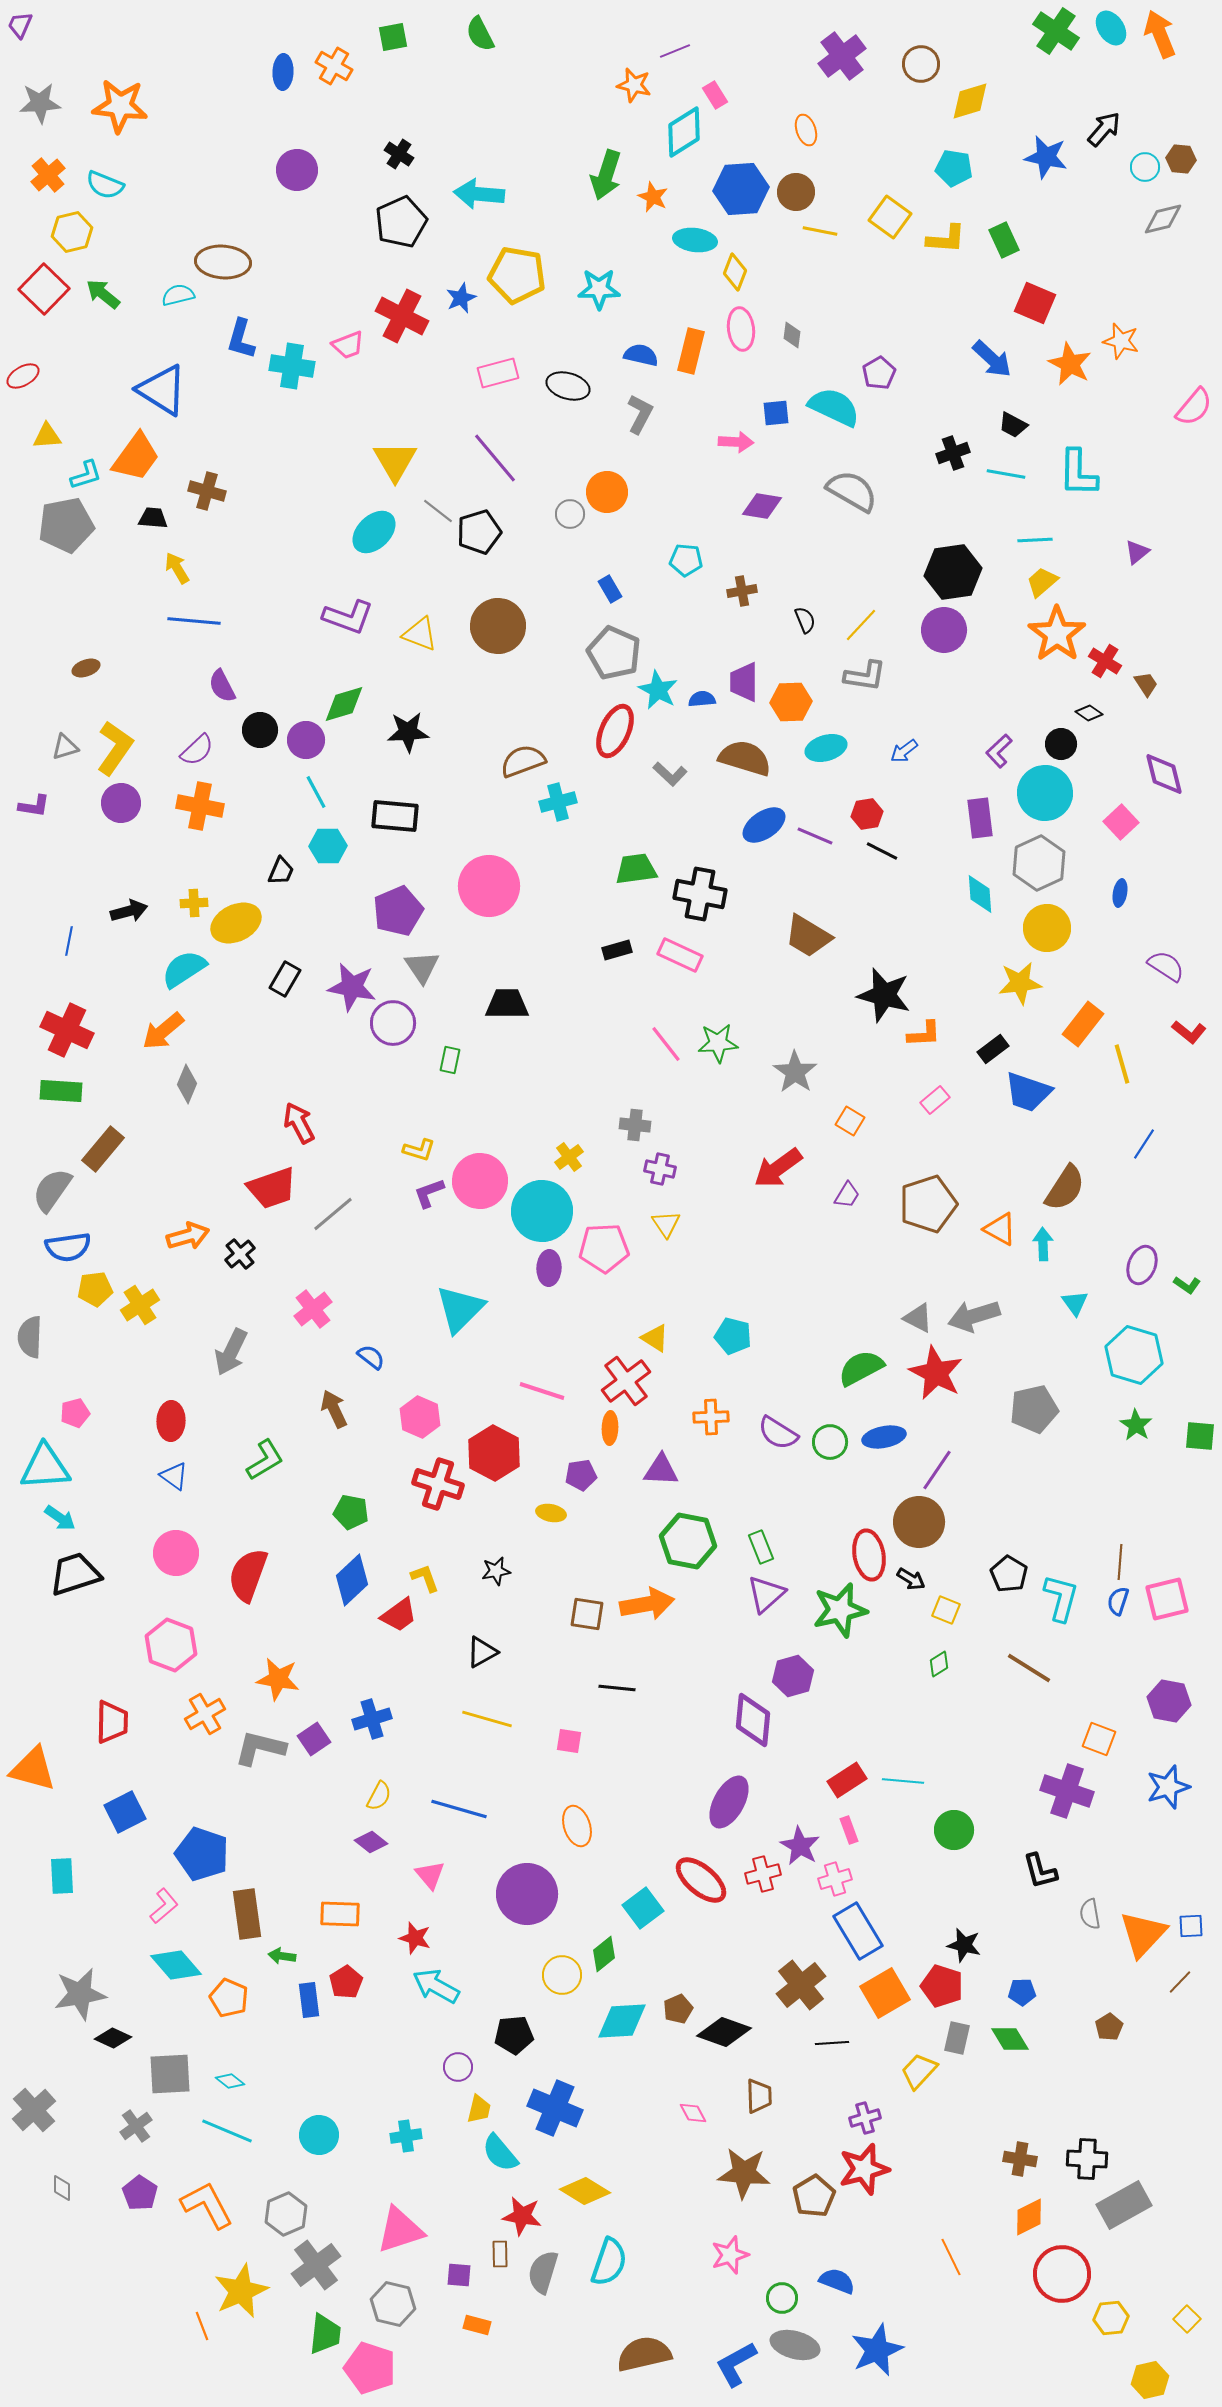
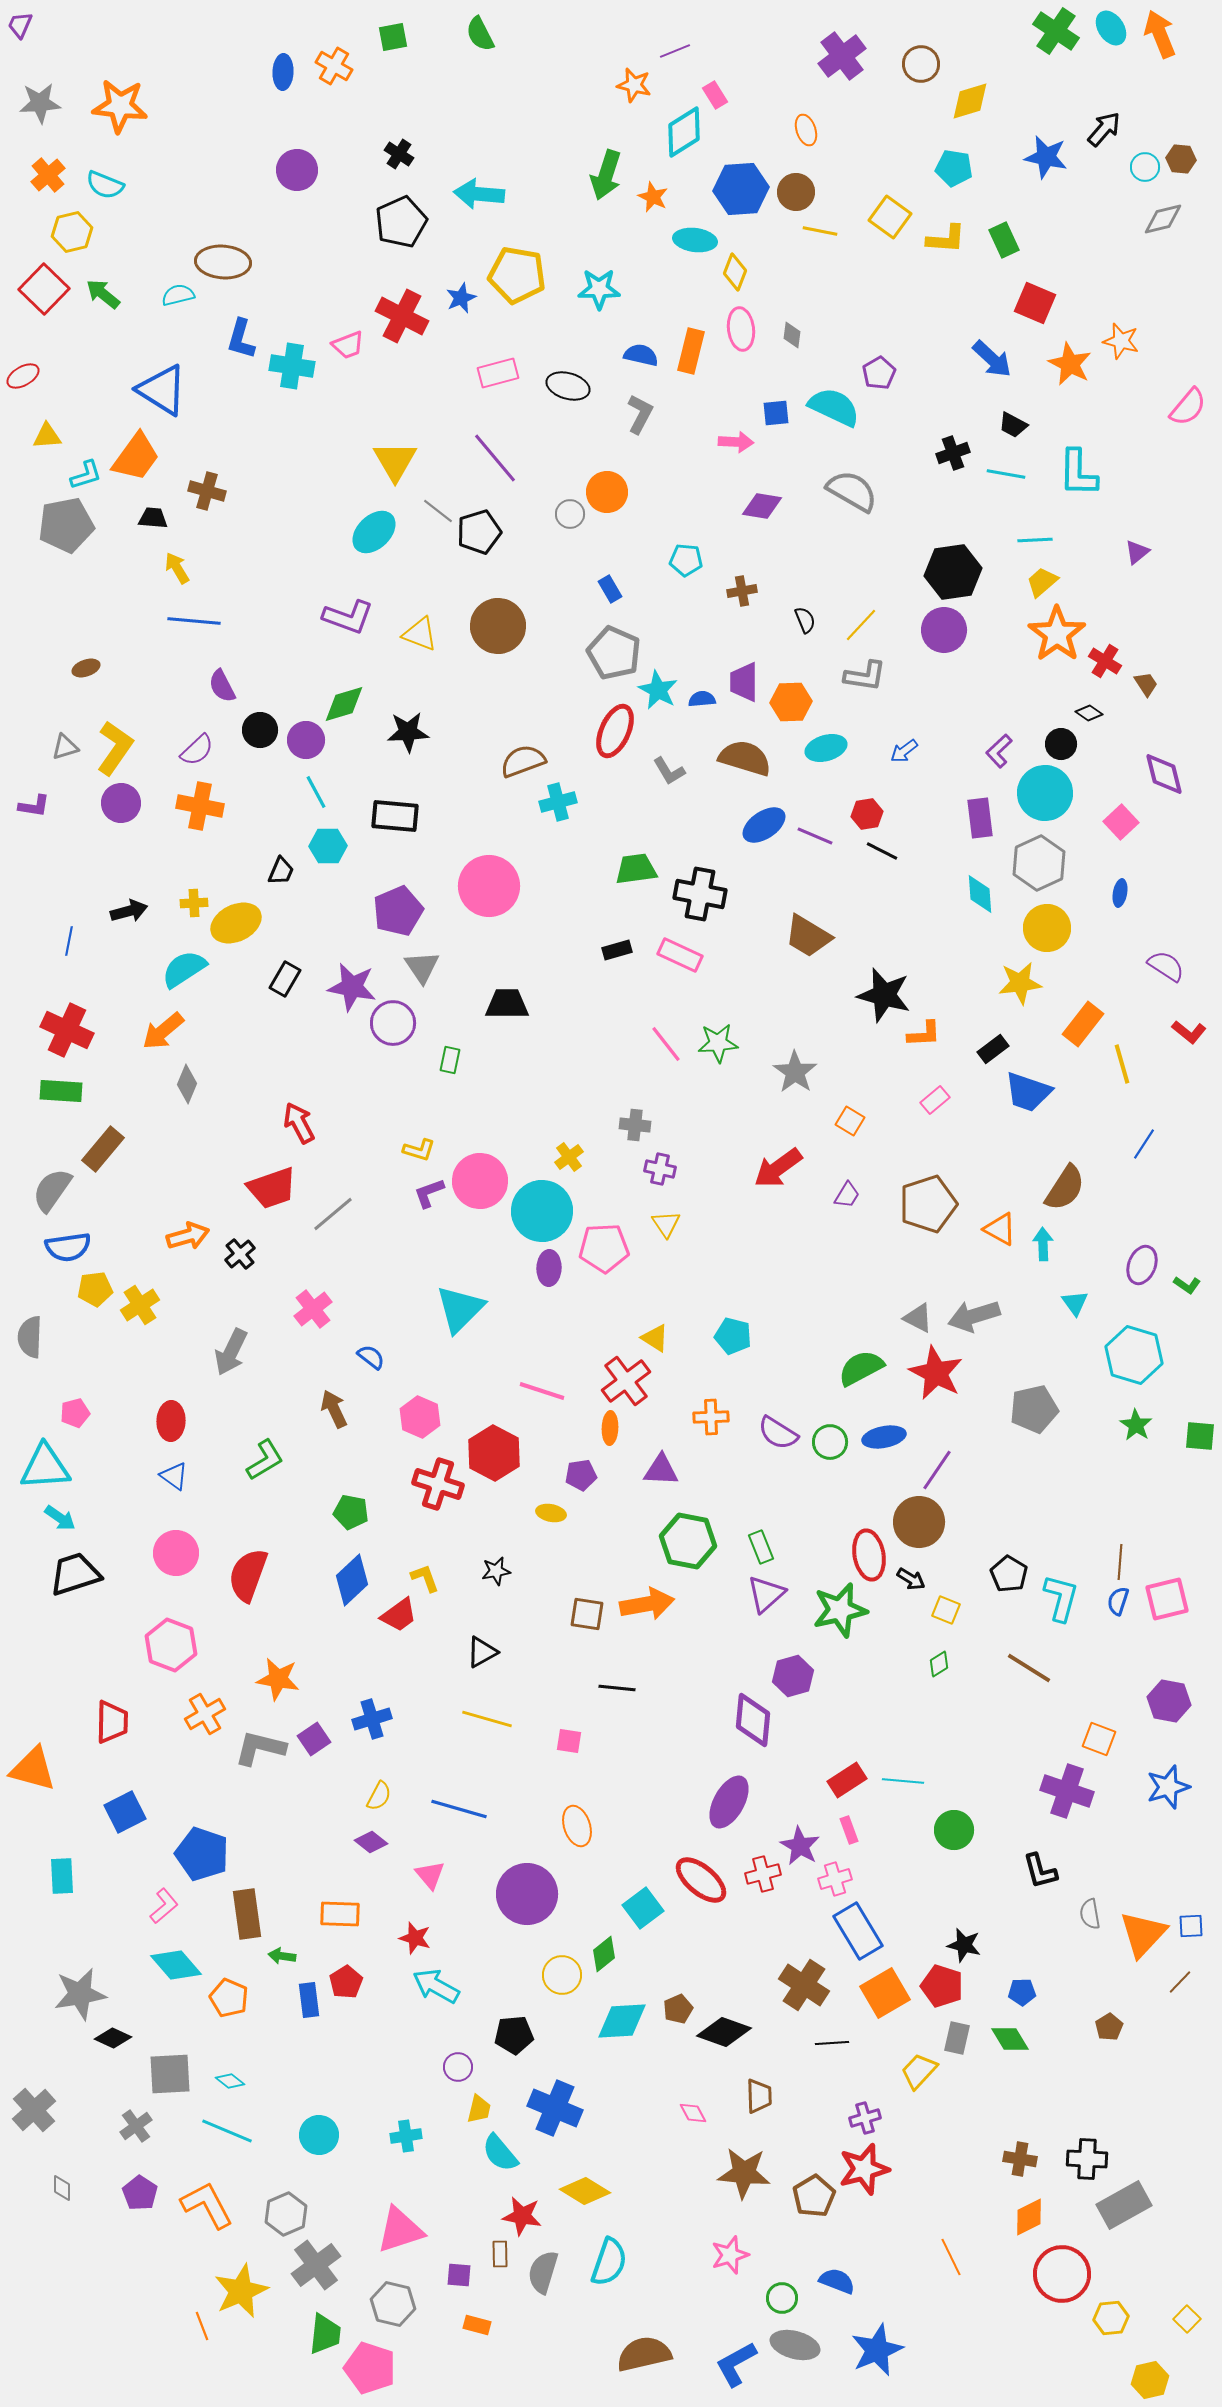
pink semicircle at (1194, 407): moved 6 px left
gray L-shape at (670, 774): moved 1 px left, 3 px up; rotated 16 degrees clockwise
brown cross at (801, 1985): moved 3 px right; rotated 18 degrees counterclockwise
